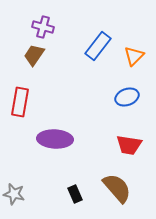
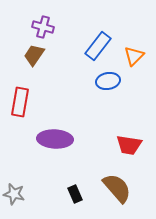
blue ellipse: moved 19 px left, 16 px up; rotated 10 degrees clockwise
